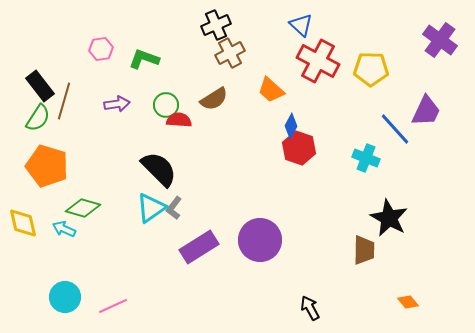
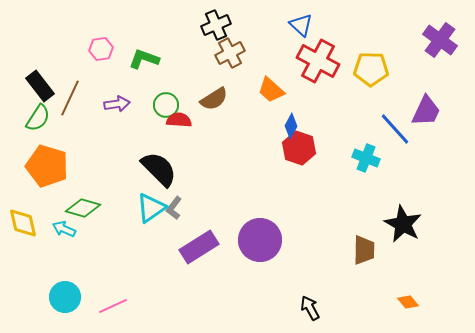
brown line: moved 6 px right, 3 px up; rotated 9 degrees clockwise
black star: moved 14 px right, 6 px down
